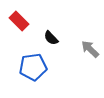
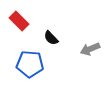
gray arrow: rotated 66 degrees counterclockwise
blue pentagon: moved 3 px left, 3 px up; rotated 12 degrees clockwise
